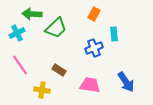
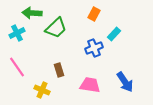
green arrow: moved 1 px up
cyan rectangle: rotated 48 degrees clockwise
pink line: moved 3 px left, 2 px down
brown rectangle: rotated 40 degrees clockwise
blue arrow: moved 1 px left
yellow cross: rotated 14 degrees clockwise
